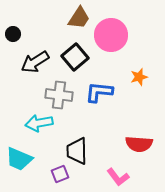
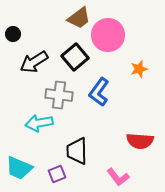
brown trapezoid: rotated 20 degrees clockwise
pink circle: moved 3 px left
black arrow: moved 1 px left
orange star: moved 8 px up
blue L-shape: rotated 60 degrees counterclockwise
red semicircle: moved 1 px right, 3 px up
cyan trapezoid: moved 9 px down
purple square: moved 3 px left
